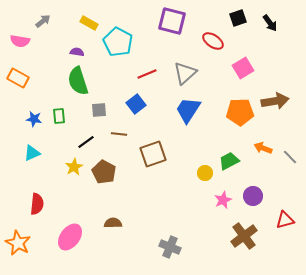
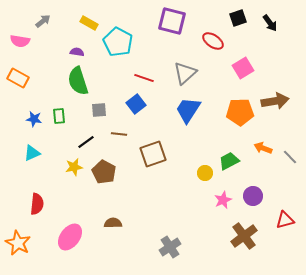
red line: moved 3 px left, 4 px down; rotated 42 degrees clockwise
yellow star: rotated 18 degrees clockwise
gray cross: rotated 35 degrees clockwise
